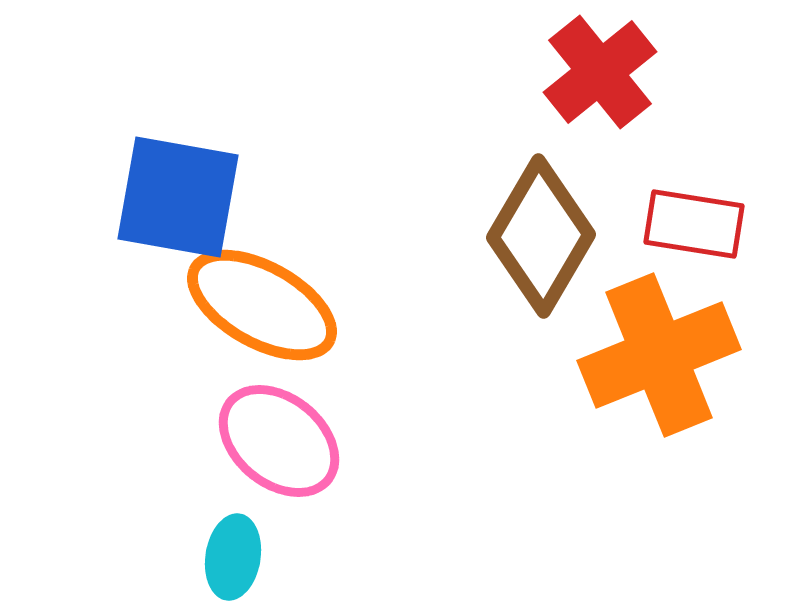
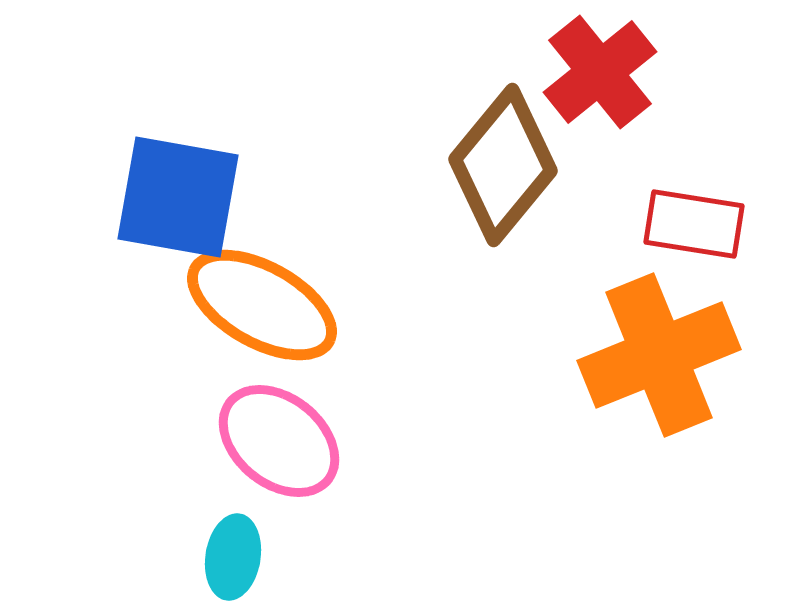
brown diamond: moved 38 px left, 71 px up; rotated 9 degrees clockwise
